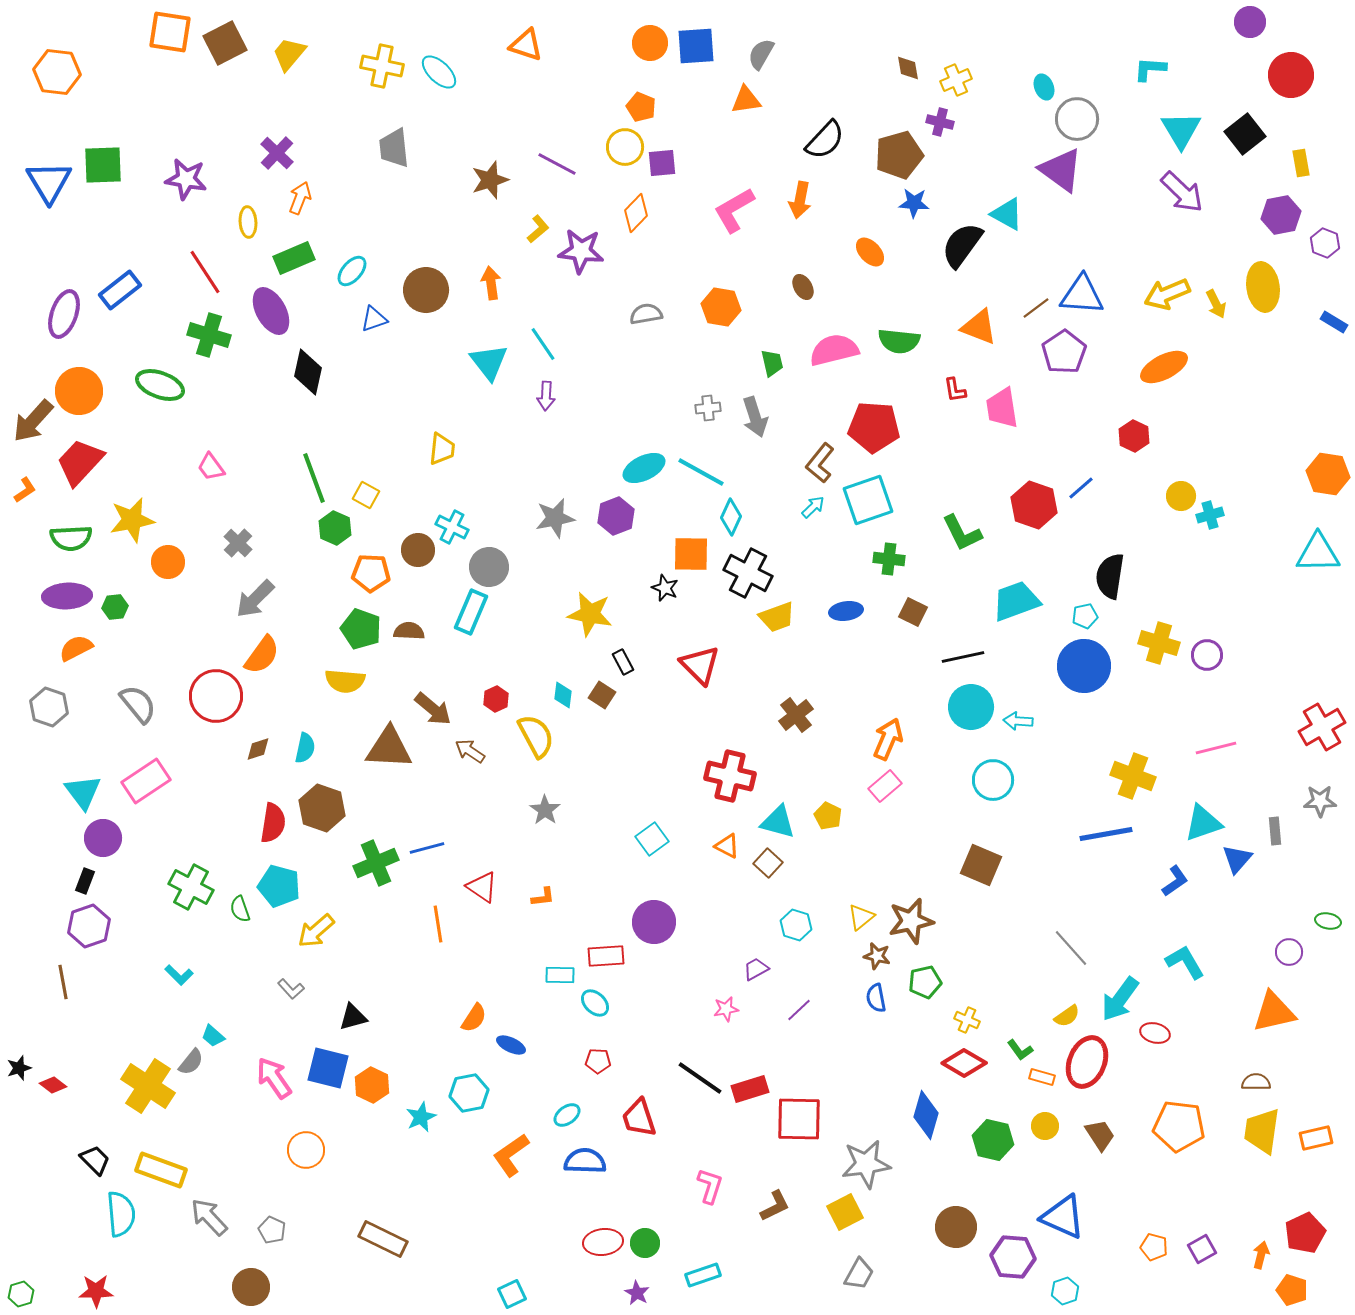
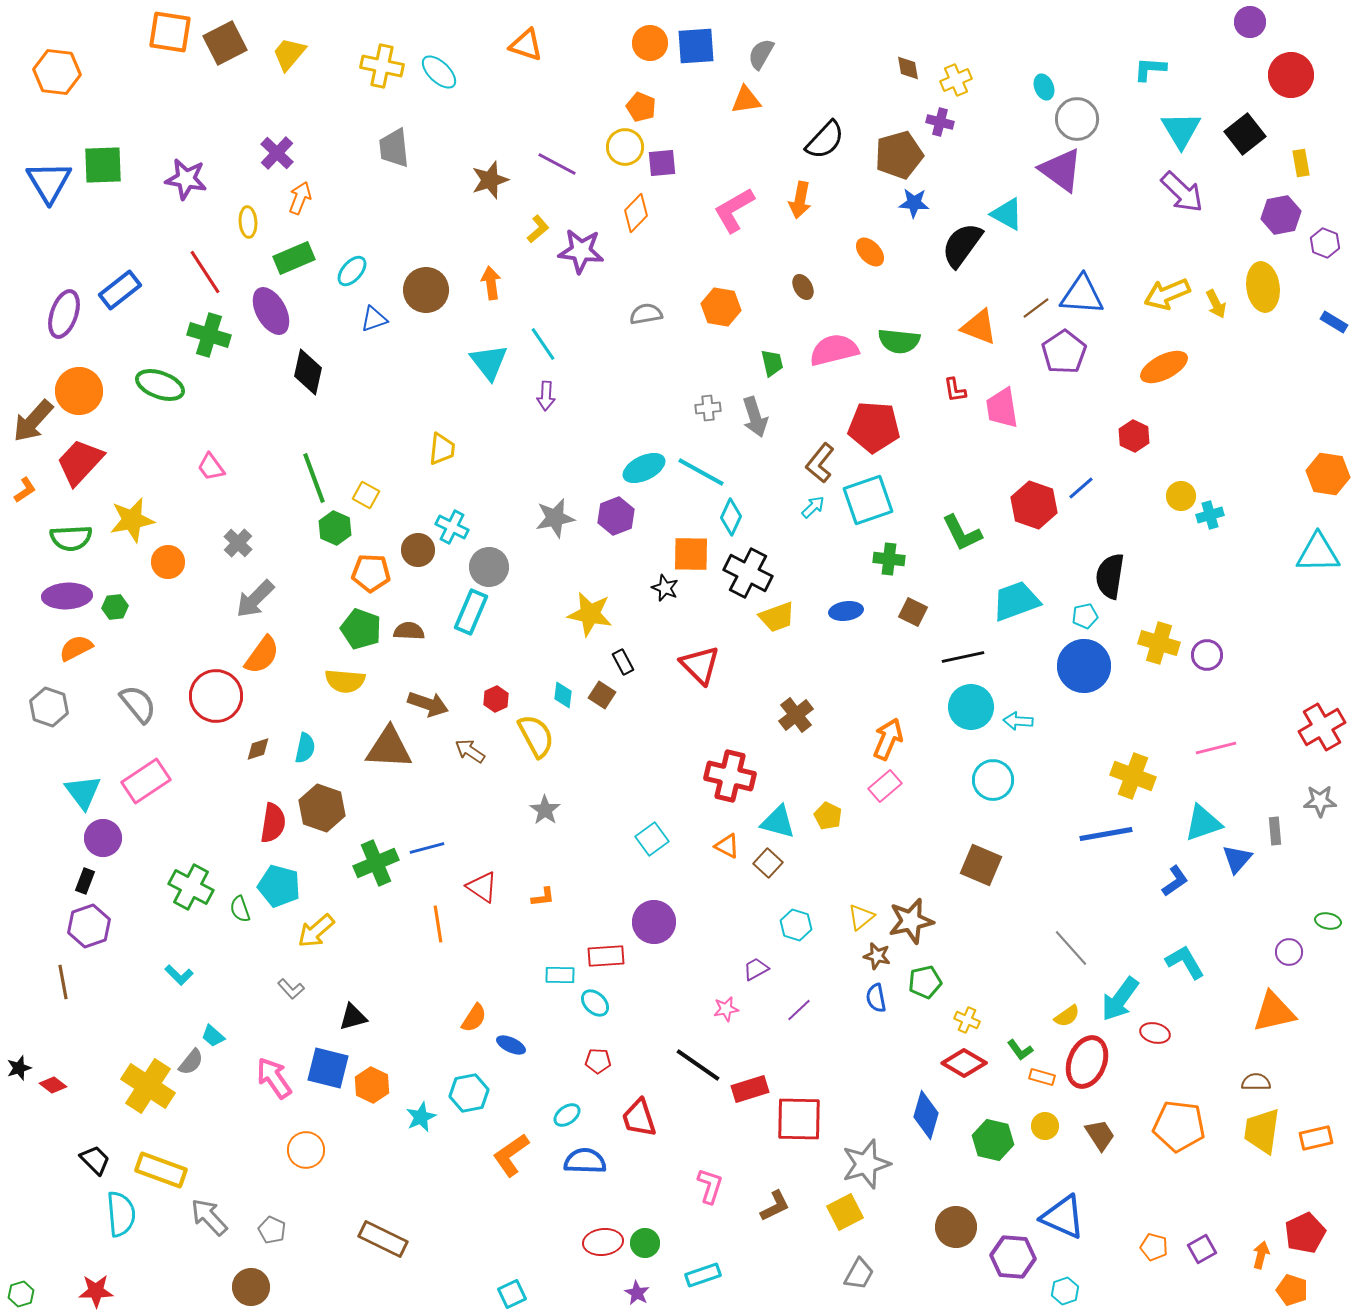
brown arrow at (433, 709): moved 5 px left, 5 px up; rotated 21 degrees counterclockwise
black line at (700, 1078): moved 2 px left, 13 px up
gray star at (866, 1164): rotated 9 degrees counterclockwise
